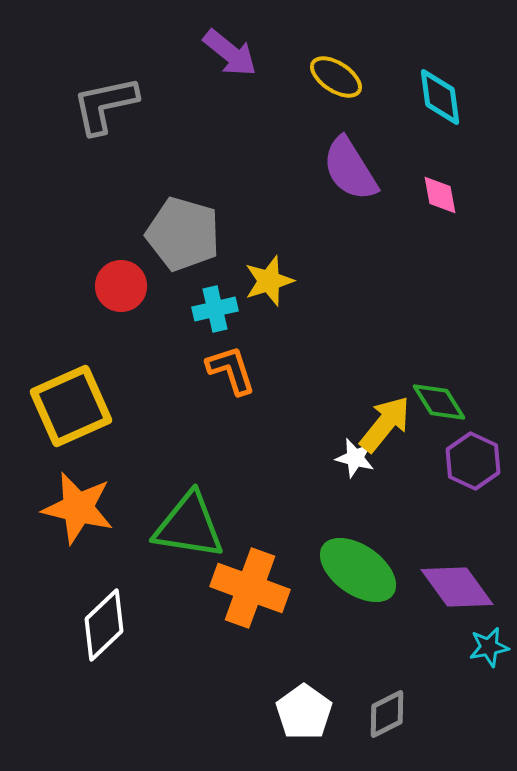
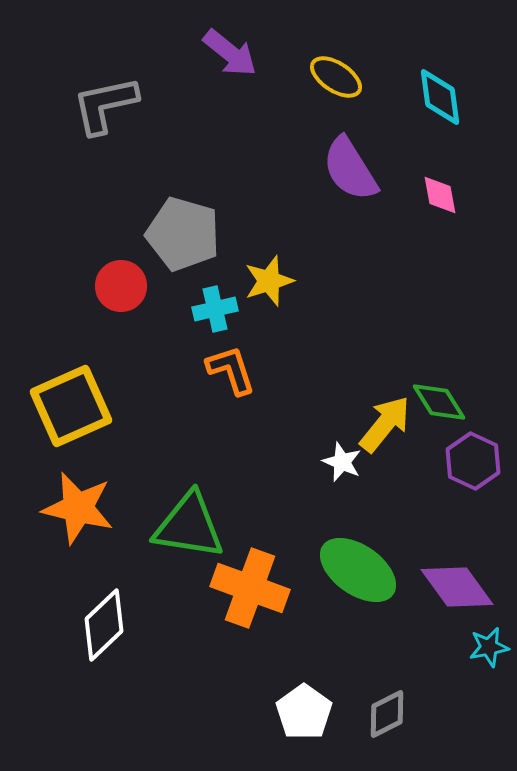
white star: moved 13 px left, 4 px down; rotated 9 degrees clockwise
